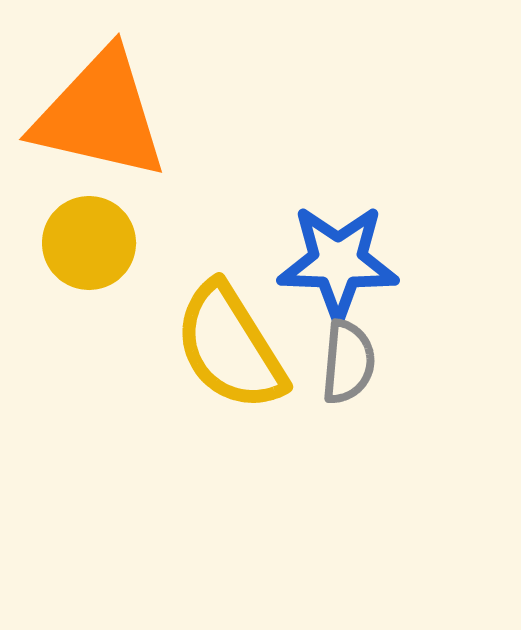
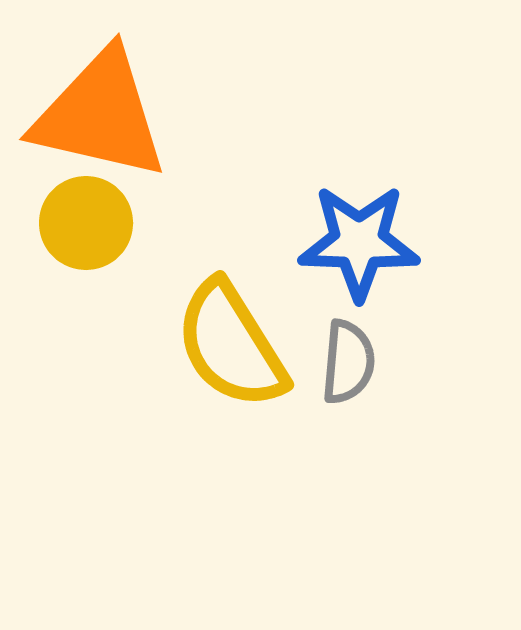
yellow circle: moved 3 px left, 20 px up
blue star: moved 21 px right, 20 px up
yellow semicircle: moved 1 px right, 2 px up
